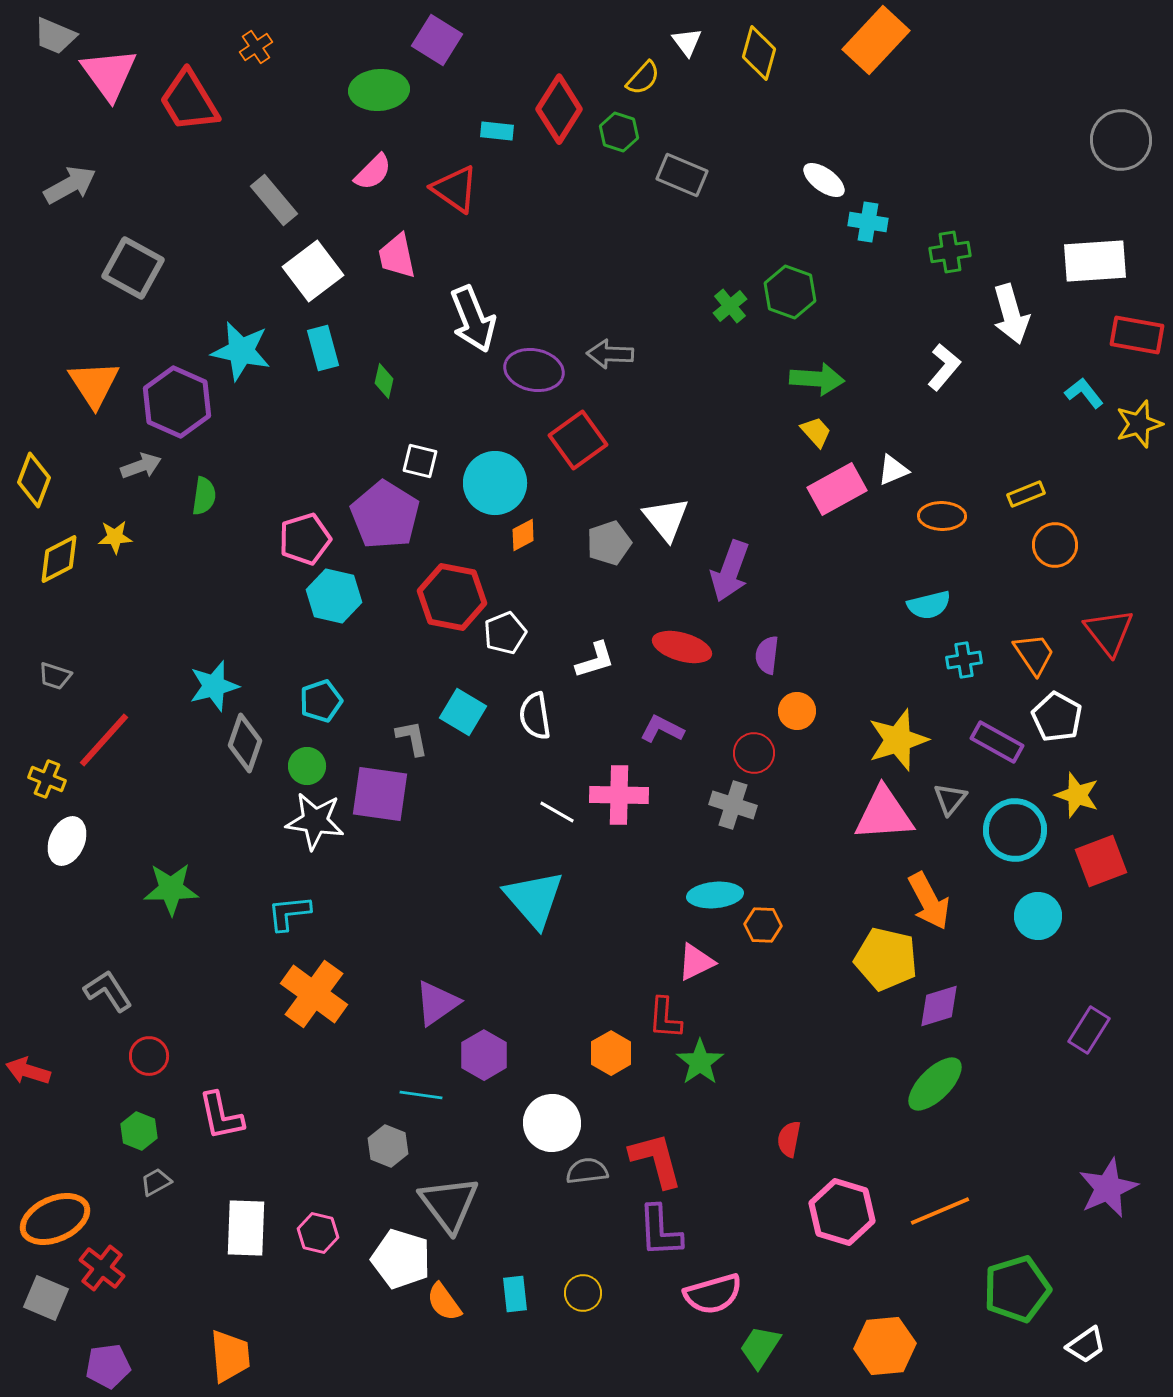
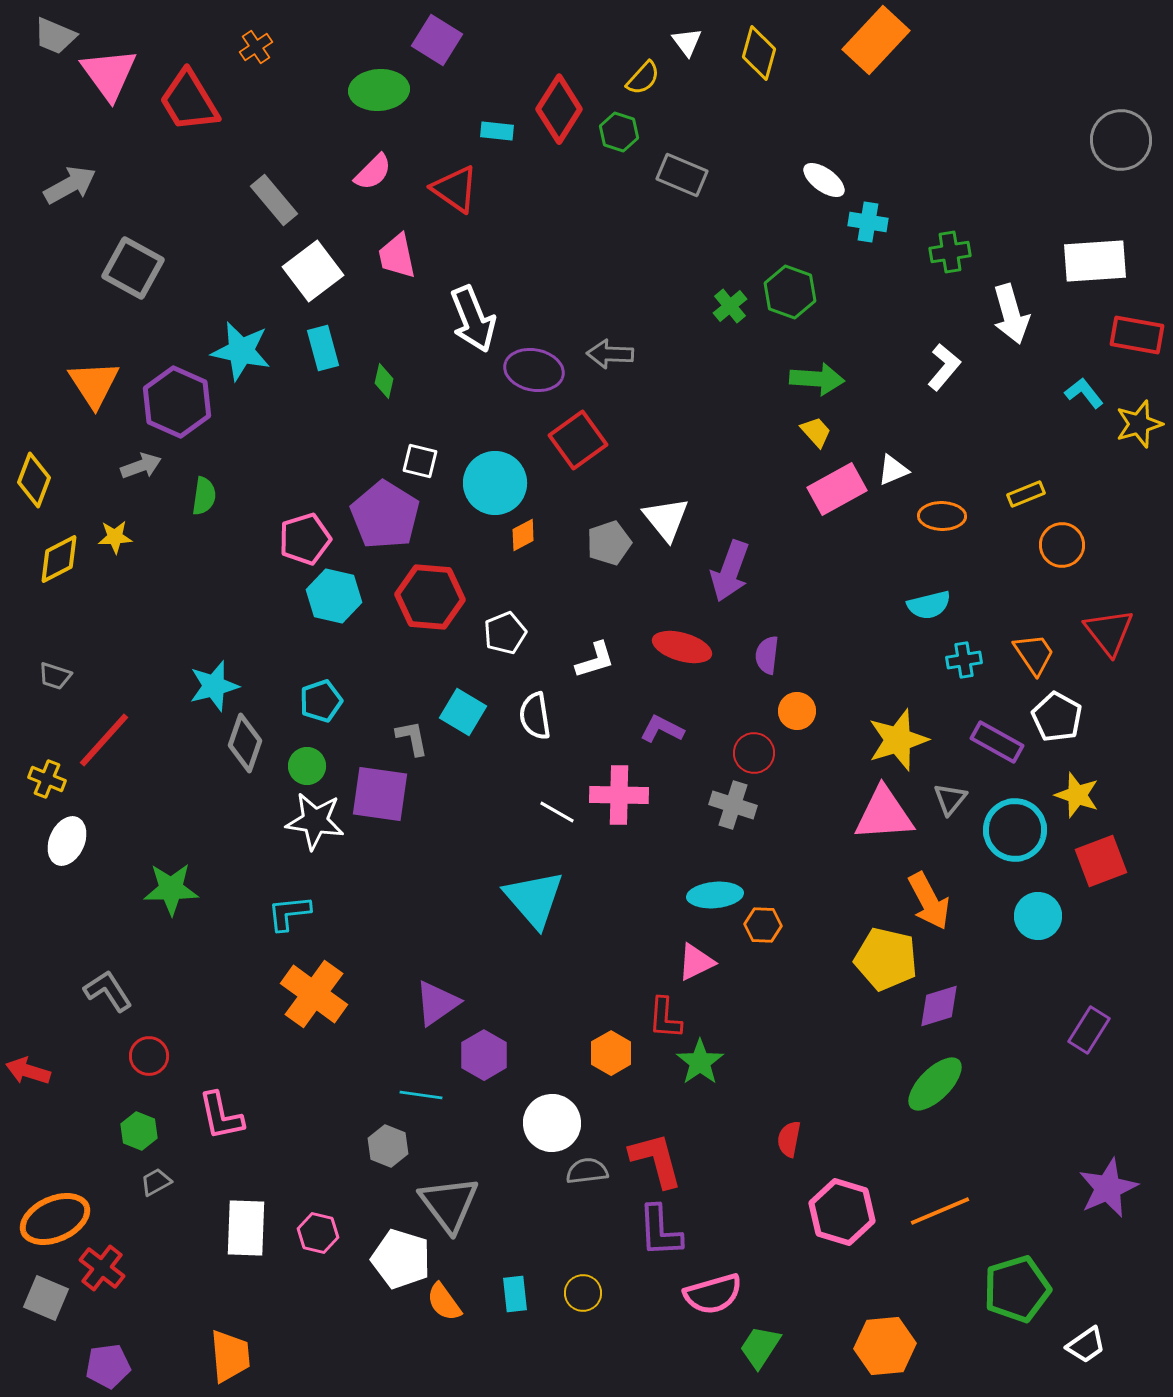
orange circle at (1055, 545): moved 7 px right
red hexagon at (452, 597): moved 22 px left; rotated 6 degrees counterclockwise
